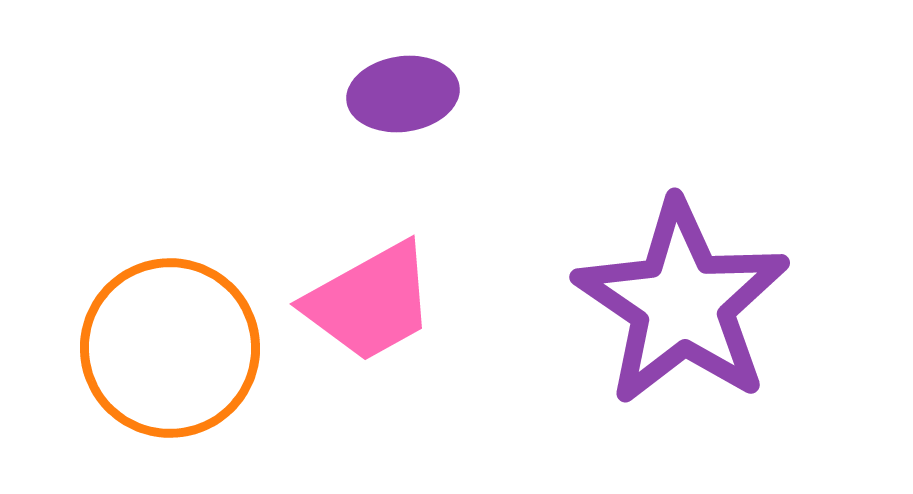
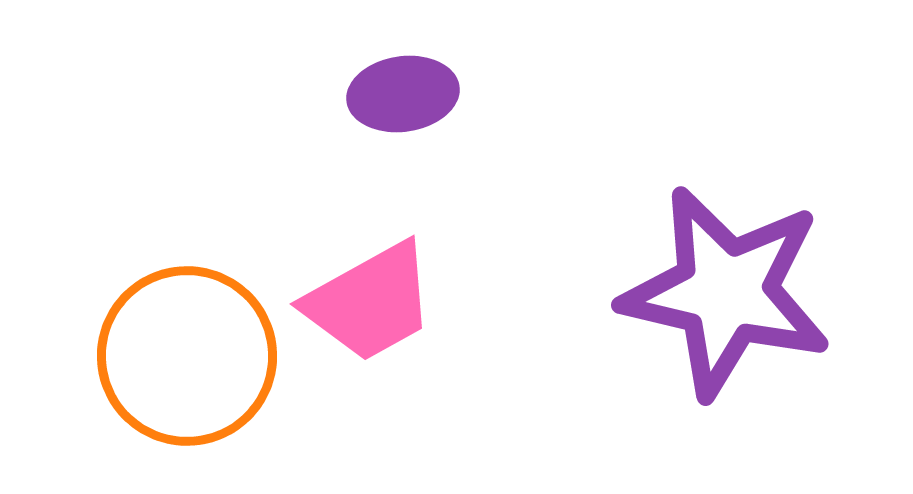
purple star: moved 44 px right, 11 px up; rotated 21 degrees counterclockwise
orange circle: moved 17 px right, 8 px down
